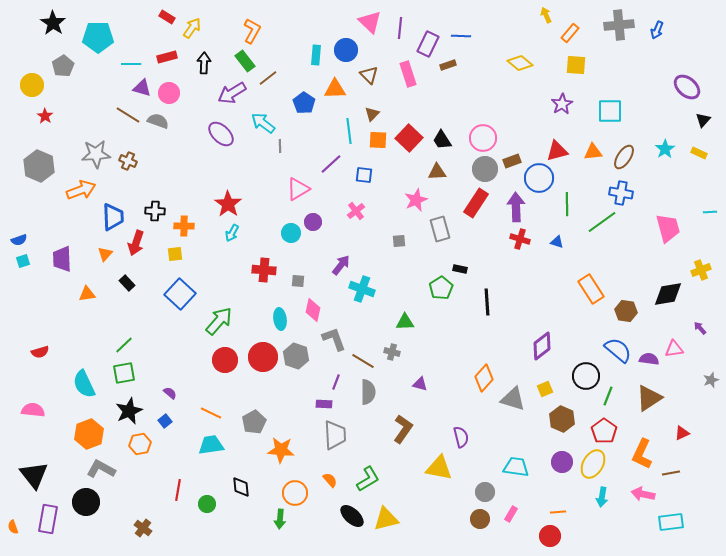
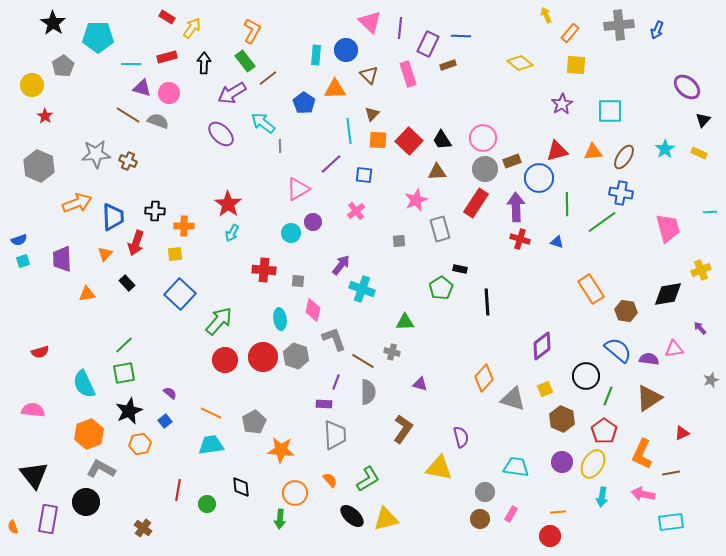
red square at (409, 138): moved 3 px down
orange arrow at (81, 190): moved 4 px left, 13 px down
